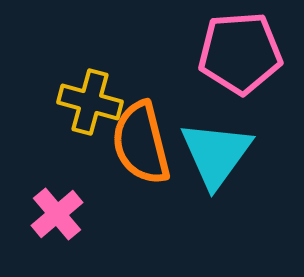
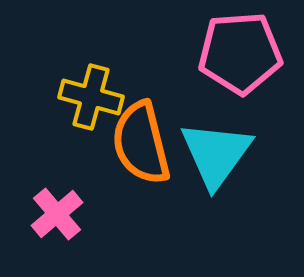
yellow cross: moved 1 px right, 5 px up
